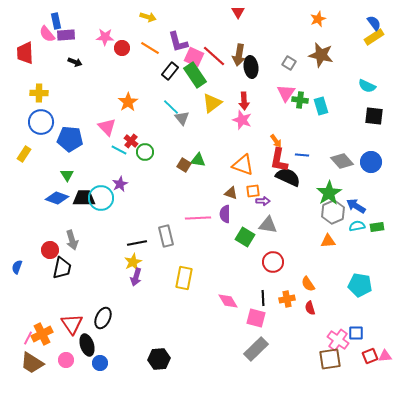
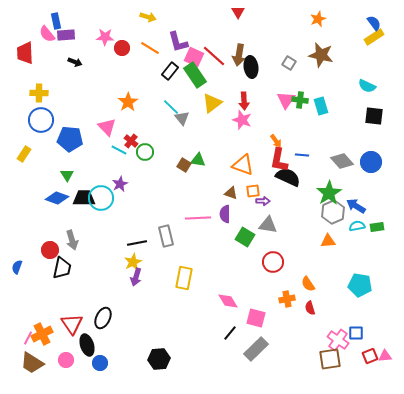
pink triangle at (286, 93): moved 7 px down
blue circle at (41, 122): moved 2 px up
black line at (263, 298): moved 33 px left, 35 px down; rotated 42 degrees clockwise
